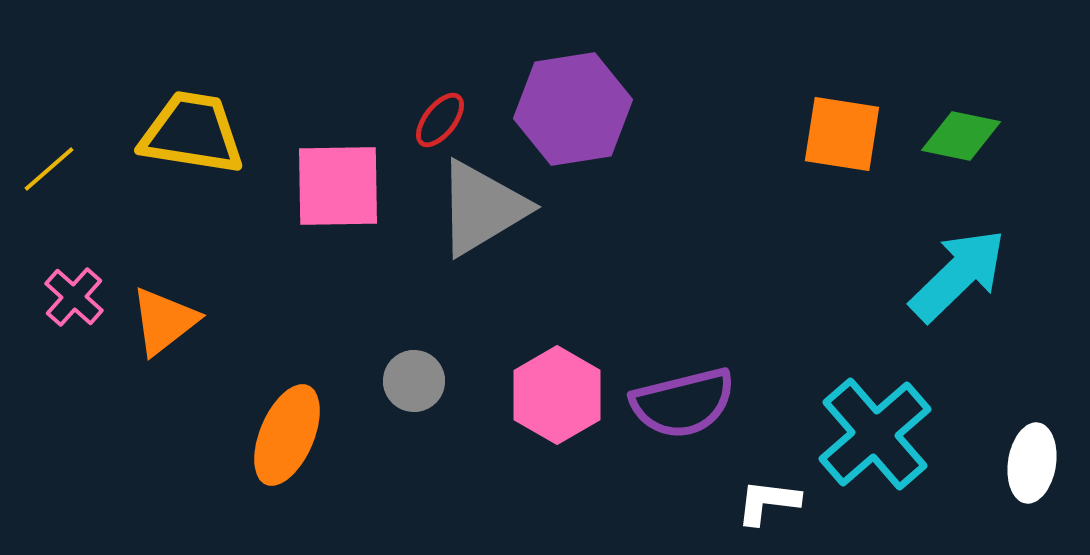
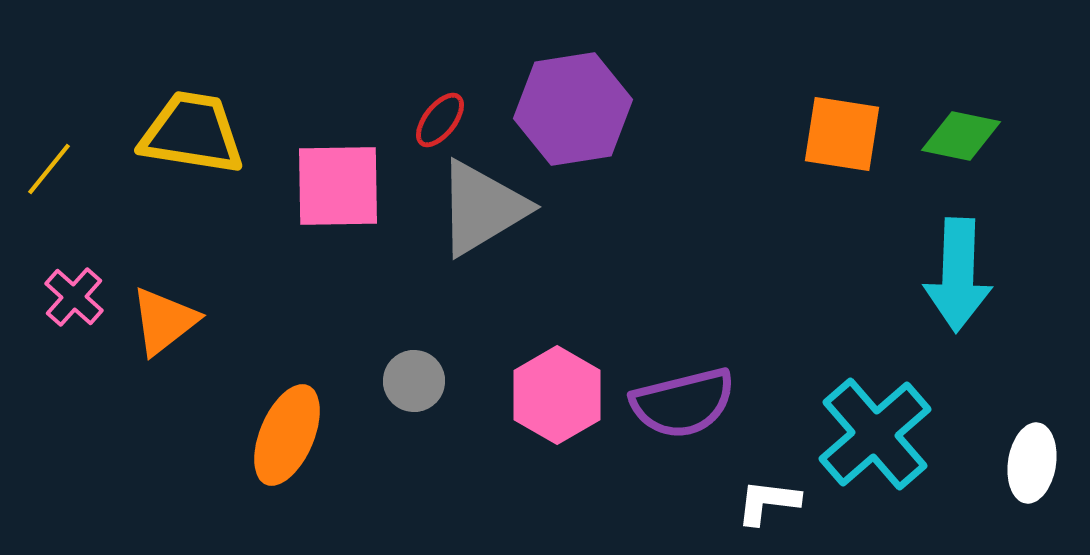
yellow line: rotated 10 degrees counterclockwise
cyan arrow: rotated 136 degrees clockwise
